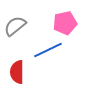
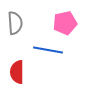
gray semicircle: moved 3 px up; rotated 125 degrees clockwise
blue line: rotated 36 degrees clockwise
